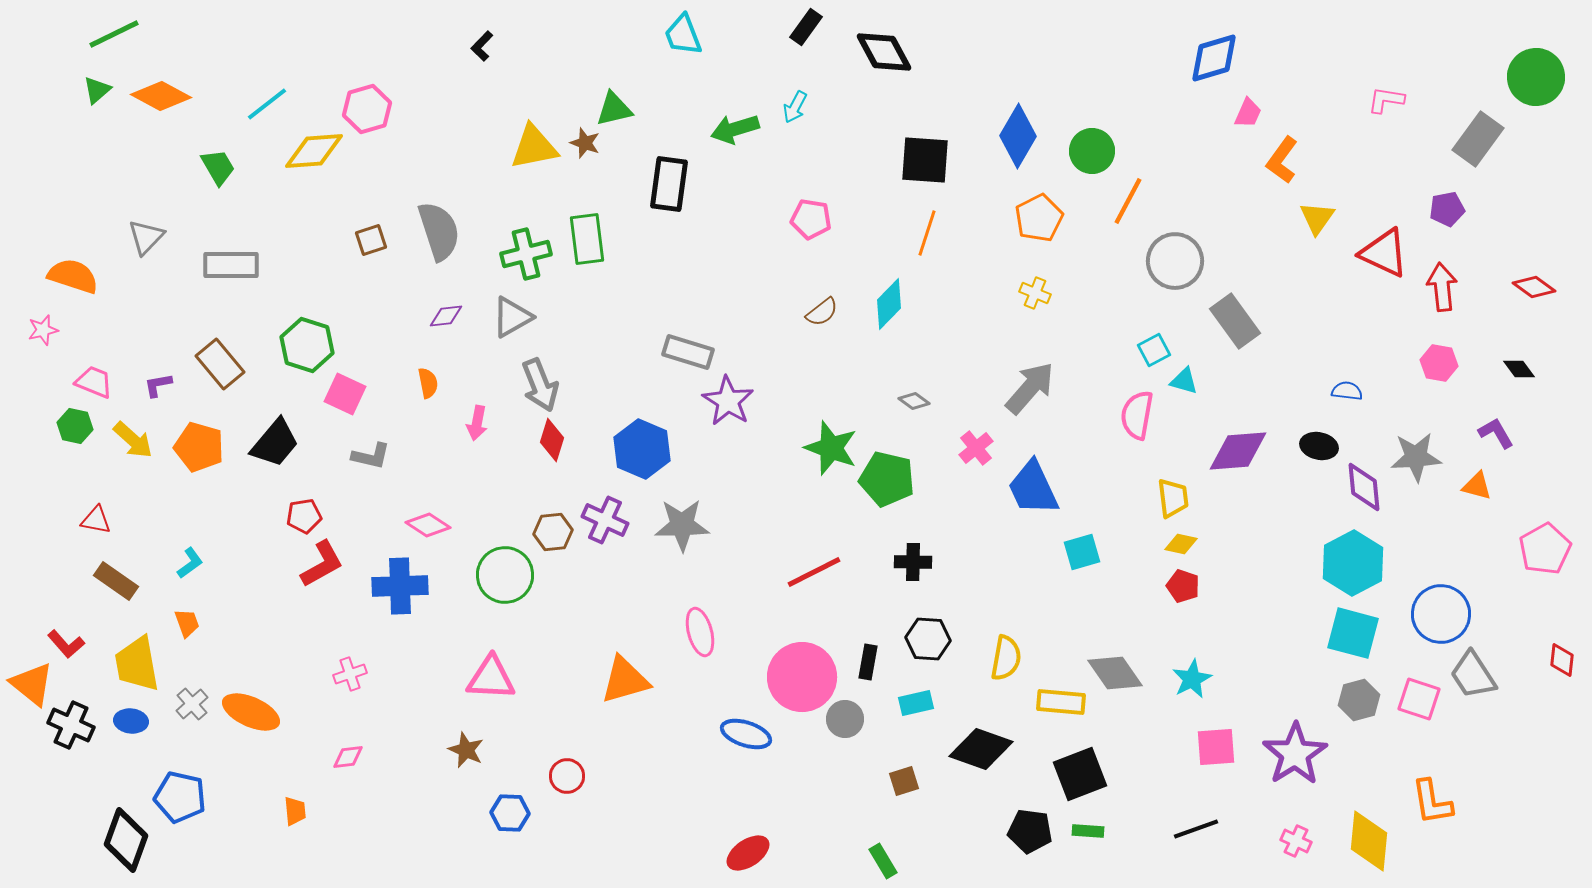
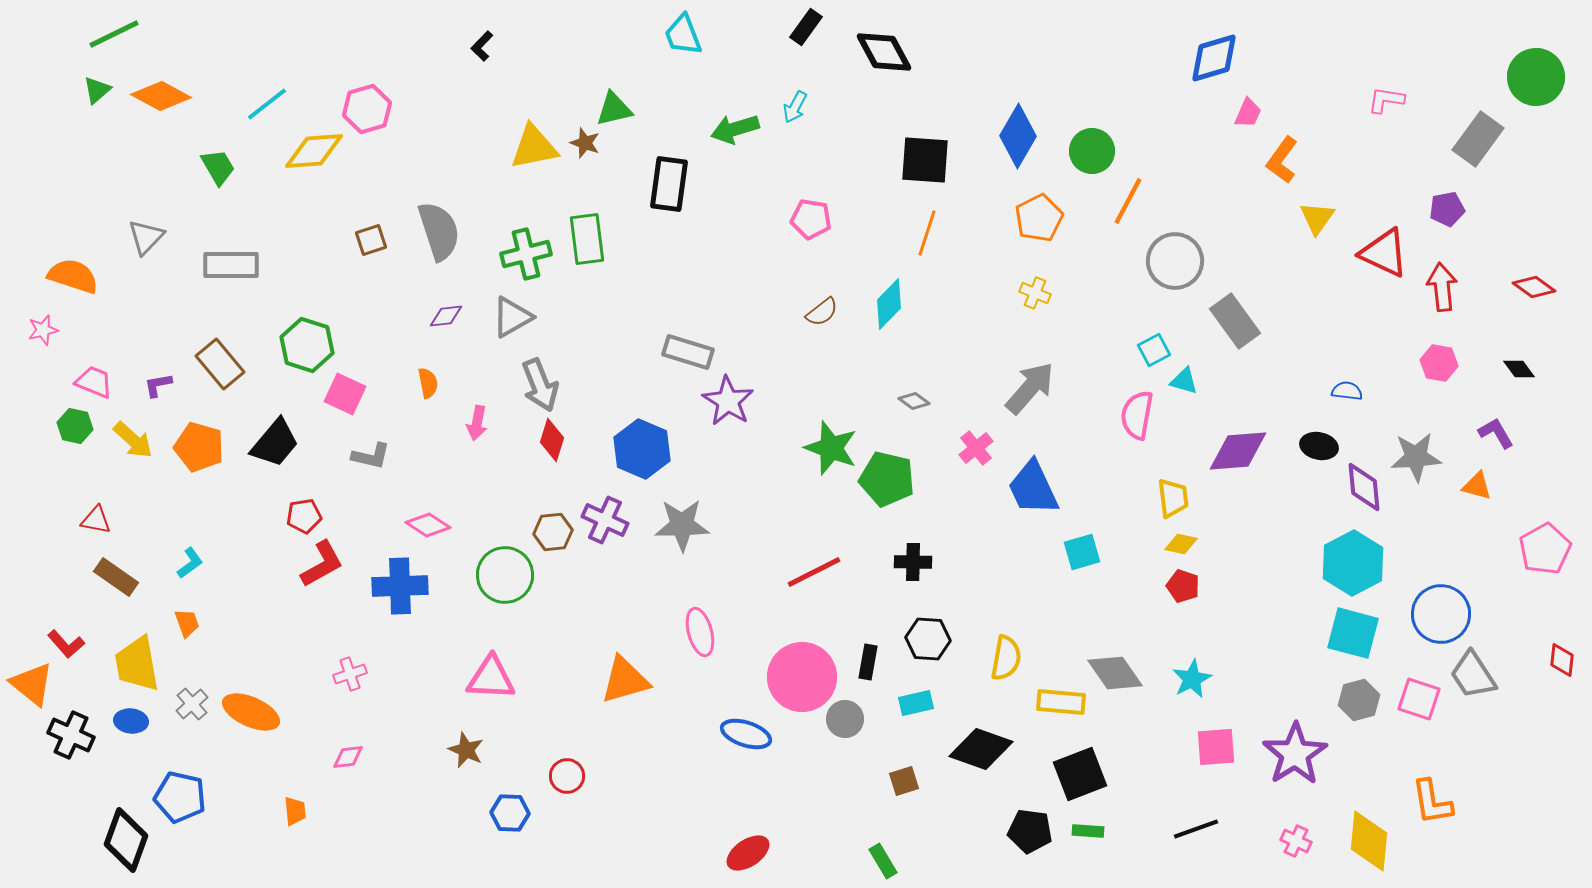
brown rectangle at (116, 581): moved 4 px up
black cross at (71, 725): moved 10 px down
